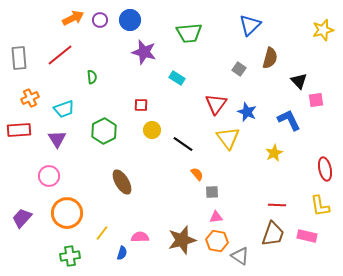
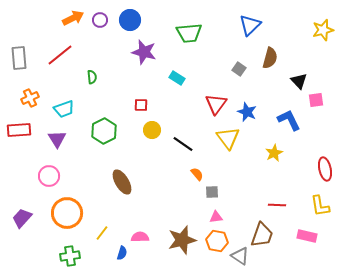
brown trapezoid at (273, 234): moved 11 px left, 1 px down
